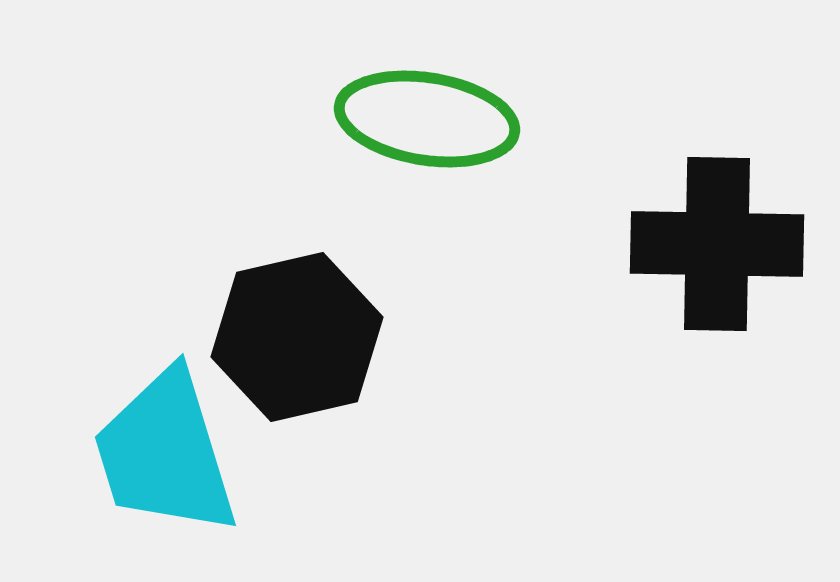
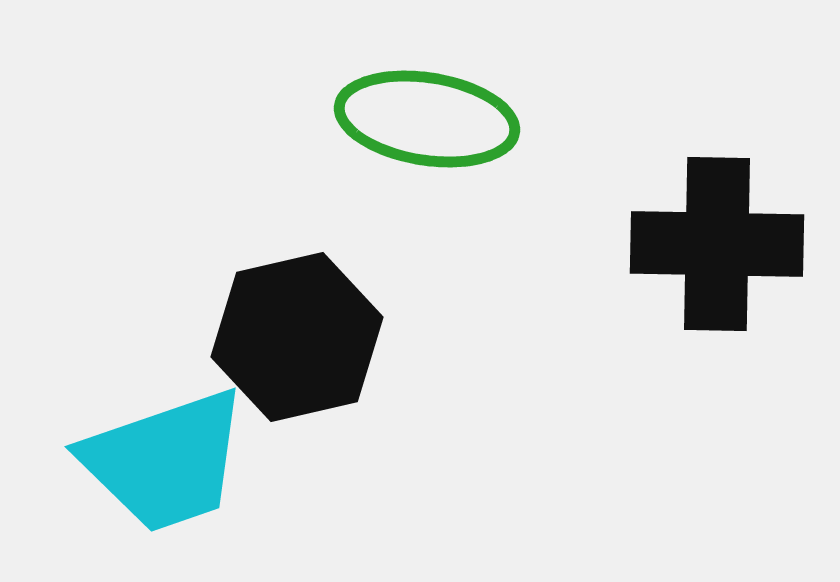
cyan trapezoid: moved 8 px down; rotated 92 degrees counterclockwise
